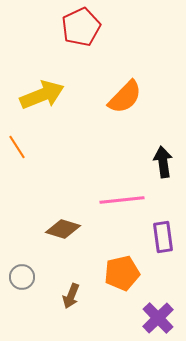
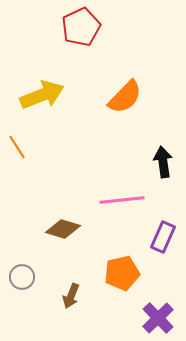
purple rectangle: rotated 32 degrees clockwise
